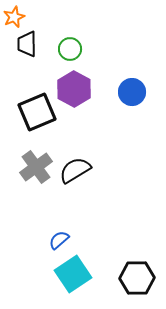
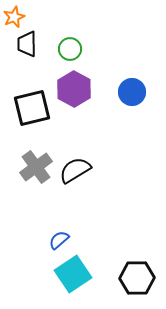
black square: moved 5 px left, 4 px up; rotated 9 degrees clockwise
